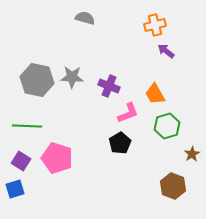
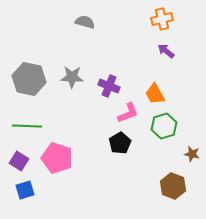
gray semicircle: moved 4 px down
orange cross: moved 7 px right, 6 px up
gray hexagon: moved 8 px left, 1 px up
green hexagon: moved 3 px left
brown star: rotated 28 degrees counterclockwise
purple square: moved 2 px left
blue square: moved 10 px right, 1 px down
